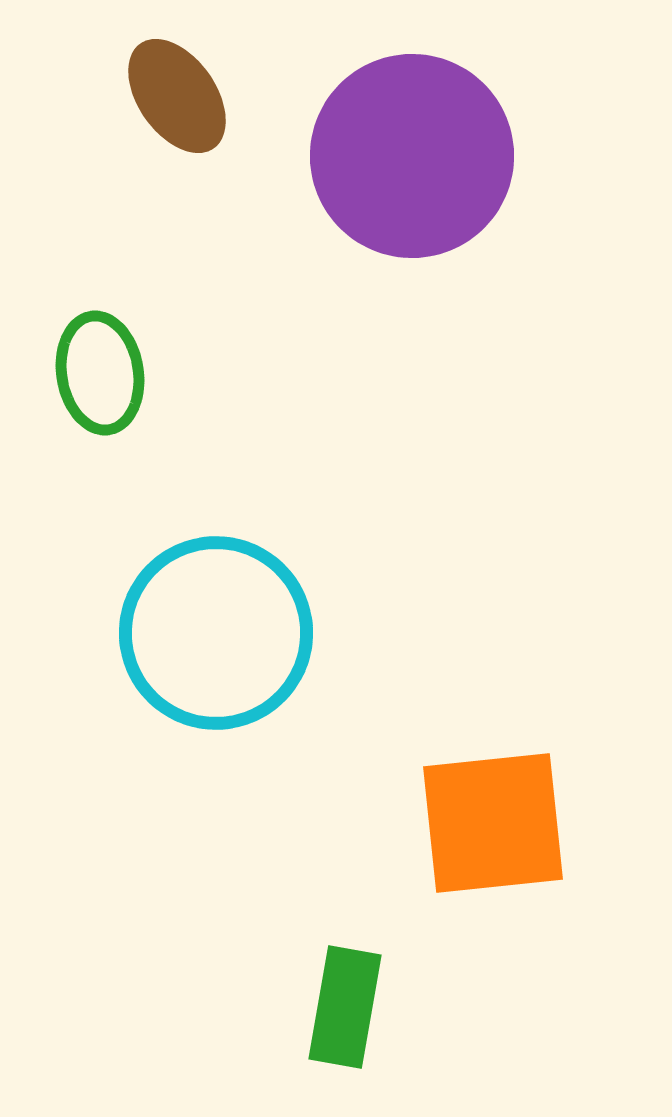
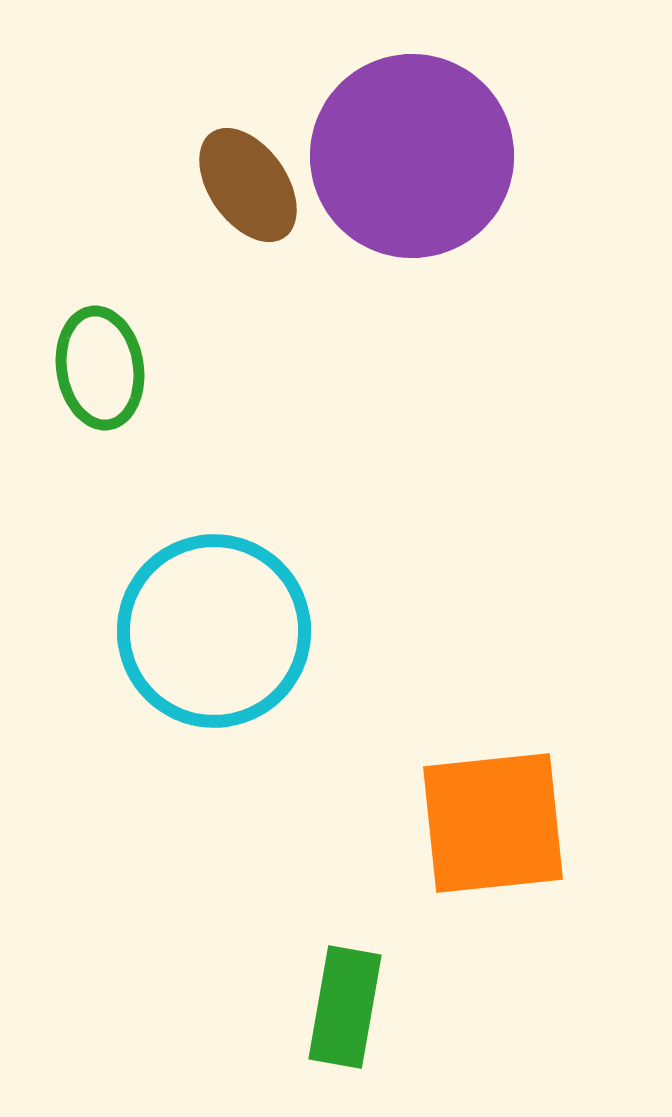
brown ellipse: moved 71 px right, 89 px down
green ellipse: moved 5 px up
cyan circle: moved 2 px left, 2 px up
